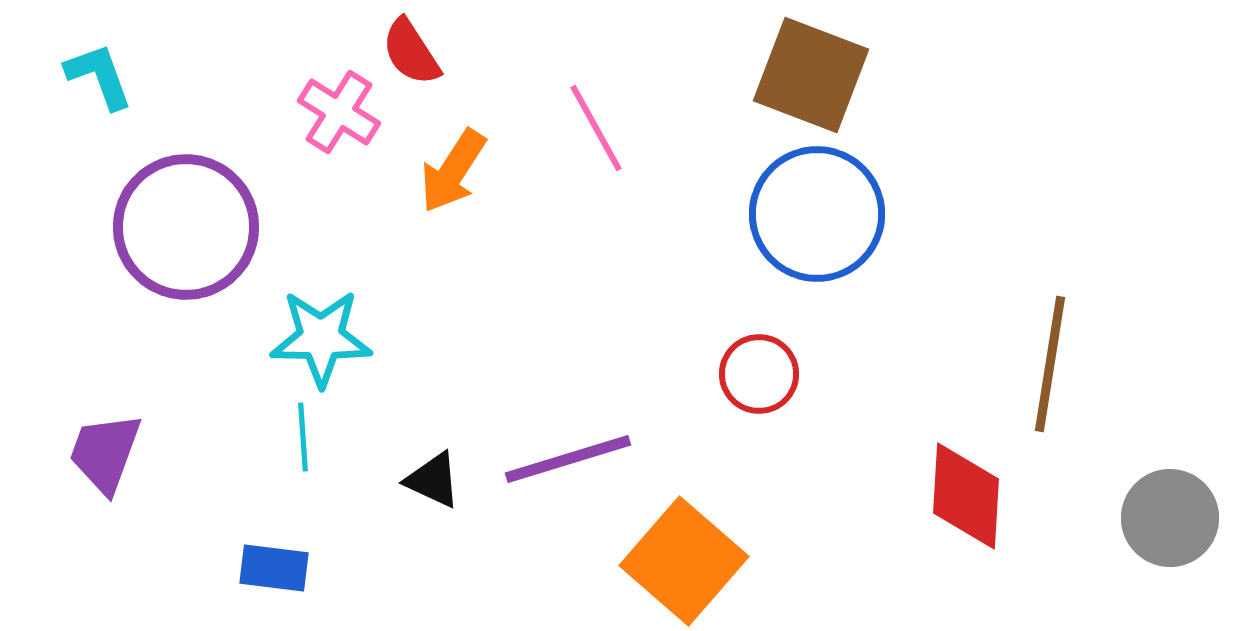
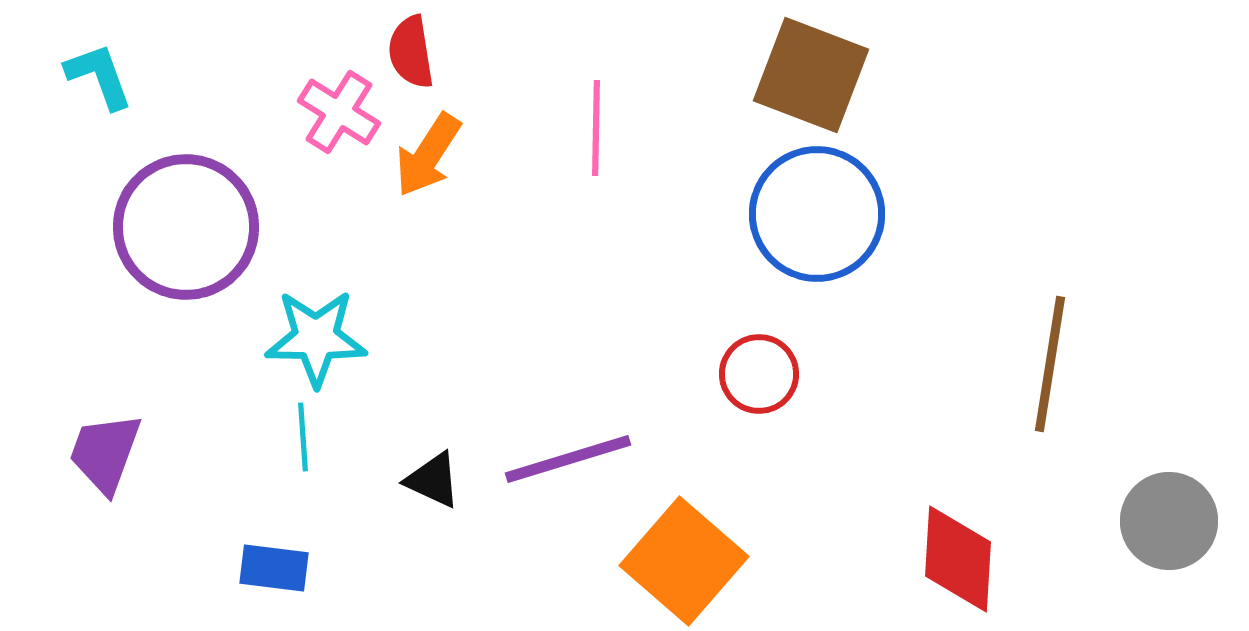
red semicircle: rotated 24 degrees clockwise
pink line: rotated 30 degrees clockwise
orange arrow: moved 25 px left, 16 px up
cyan star: moved 5 px left
red diamond: moved 8 px left, 63 px down
gray circle: moved 1 px left, 3 px down
